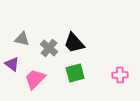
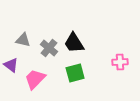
gray triangle: moved 1 px right, 1 px down
black trapezoid: rotated 10 degrees clockwise
purple triangle: moved 1 px left, 1 px down
pink cross: moved 13 px up
